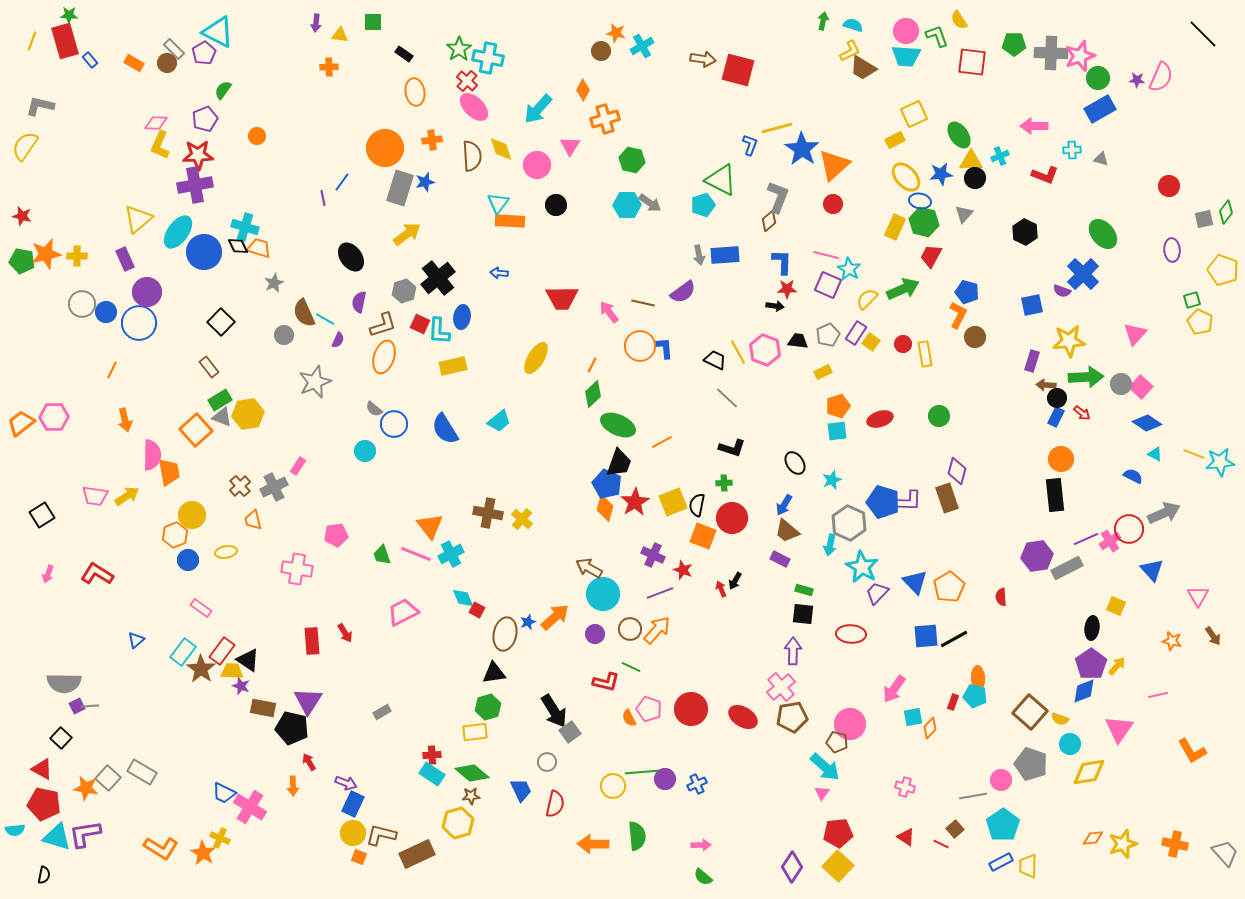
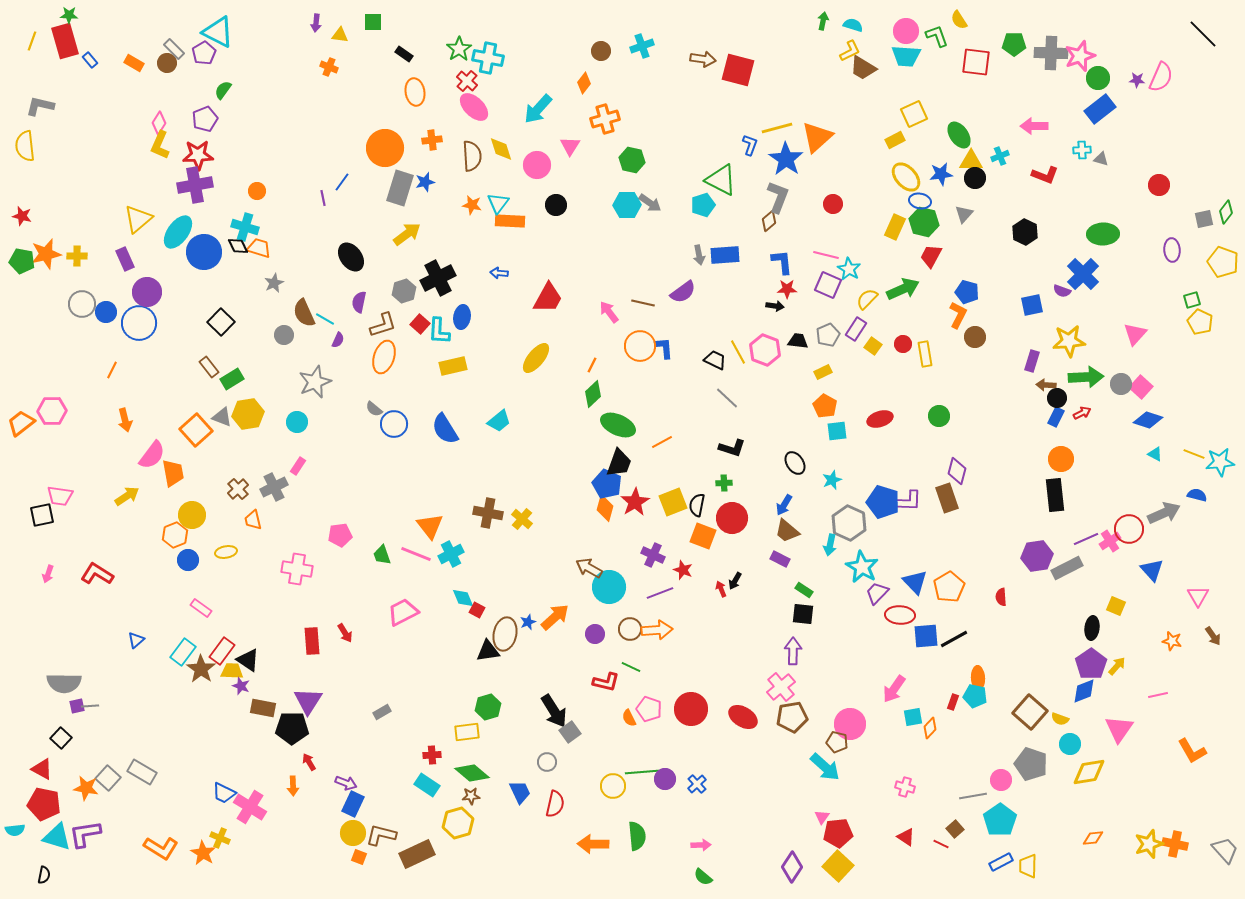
orange star at (616, 33): moved 144 px left, 172 px down
cyan cross at (642, 46): rotated 10 degrees clockwise
red square at (972, 62): moved 4 px right
orange cross at (329, 67): rotated 24 degrees clockwise
orange diamond at (583, 90): moved 1 px right, 7 px up; rotated 10 degrees clockwise
blue rectangle at (1100, 109): rotated 8 degrees counterclockwise
pink diamond at (156, 123): moved 3 px right; rotated 60 degrees counterclockwise
orange circle at (257, 136): moved 55 px down
yellow semicircle at (25, 146): rotated 40 degrees counterclockwise
blue star at (802, 149): moved 16 px left, 10 px down
cyan cross at (1072, 150): moved 10 px right
orange triangle at (834, 165): moved 17 px left, 28 px up
red circle at (1169, 186): moved 10 px left, 1 px up
green ellipse at (1103, 234): rotated 52 degrees counterclockwise
blue L-shape at (782, 262): rotated 8 degrees counterclockwise
yellow pentagon at (1223, 270): moved 8 px up
black cross at (438, 278): rotated 12 degrees clockwise
red trapezoid at (562, 298): moved 14 px left; rotated 60 degrees counterclockwise
red square at (420, 324): rotated 18 degrees clockwise
purple rectangle at (856, 333): moved 4 px up
yellow square at (871, 342): moved 2 px right, 4 px down
yellow ellipse at (536, 358): rotated 8 degrees clockwise
green rectangle at (220, 400): moved 12 px right, 21 px up
orange pentagon at (838, 406): moved 13 px left; rotated 25 degrees counterclockwise
red arrow at (1082, 413): rotated 66 degrees counterclockwise
pink hexagon at (54, 417): moved 2 px left, 6 px up
blue diamond at (1147, 423): moved 1 px right, 3 px up; rotated 16 degrees counterclockwise
cyan circle at (365, 451): moved 68 px left, 29 px up
pink semicircle at (152, 455): rotated 36 degrees clockwise
orange trapezoid at (169, 472): moved 4 px right, 1 px down
blue semicircle at (1133, 476): moved 64 px right, 19 px down; rotated 12 degrees counterclockwise
brown cross at (240, 486): moved 2 px left, 3 px down
pink trapezoid at (95, 496): moved 35 px left
black square at (42, 515): rotated 20 degrees clockwise
pink pentagon at (336, 535): moved 4 px right
green rectangle at (804, 590): rotated 18 degrees clockwise
cyan circle at (603, 594): moved 6 px right, 7 px up
orange arrow at (657, 630): rotated 44 degrees clockwise
red ellipse at (851, 634): moved 49 px right, 19 px up
black triangle at (494, 673): moved 6 px left, 22 px up
purple square at (77, 706): rotated 14 degrees clockwise
black pentagon at (292, 728): rotated 12 degrees counterclockwise
yellow rectangle at (475, 732): moved 8 px left
cyan rectangle at (432, 774): moved 5 px left, 11 px down
blue cross at (697, 784): rotated 18 degrees counterclockwise
blue trapezoid at (521, 790): moved 1 px left, 2 px down
pink triangle at (822, 793): moved 24 px down
cyan pentagon at (1003, 825): moved 3 px left, 5 px up
yellow star at (1123, 844): moved 26 px right
gray trapezoid at (1225, 853): moved 3 px up
